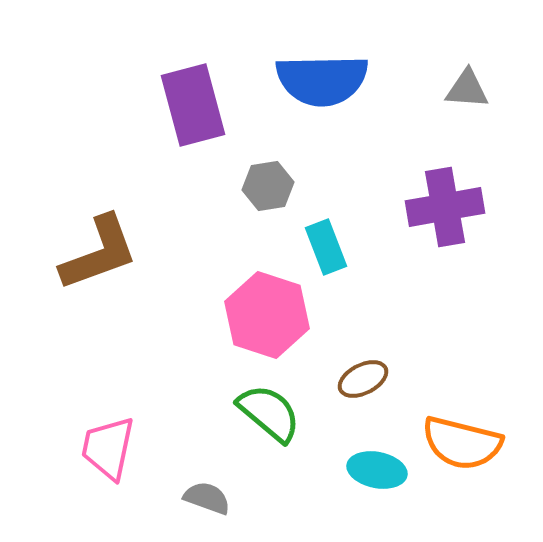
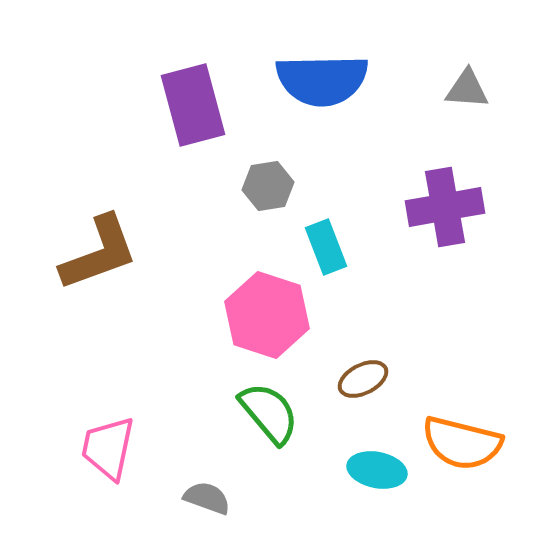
green semicircle: rotated 10 degrees clockwise
